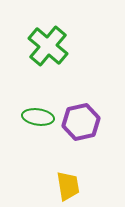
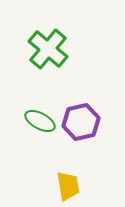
green cross: moved 3 px down
green ellipse: moved 2 px right, 4 px down; rotated 20 degrees clockwise
